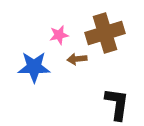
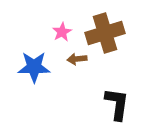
pink star: moved 3 px right, 3 px up; rotated 18 degrees counterclockwise
